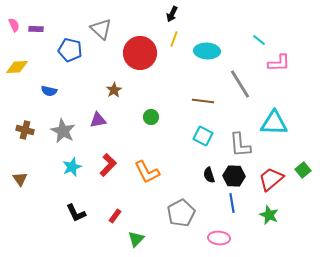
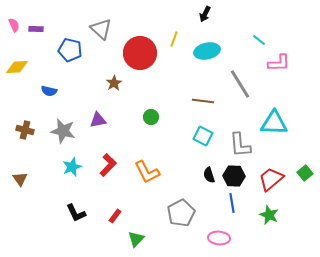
black arrow: moved 33 px right
cyan ellipse: rotated 15 degrees counterclockwise
brown star: moved 7 px up
gray star: rotated 15 degrees counterclockwise
green square: moved 2 px right, 3 px down
